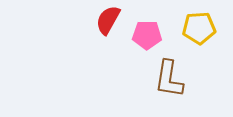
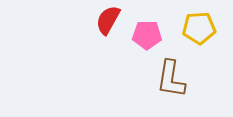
brown L-shape: moved 2 px right
